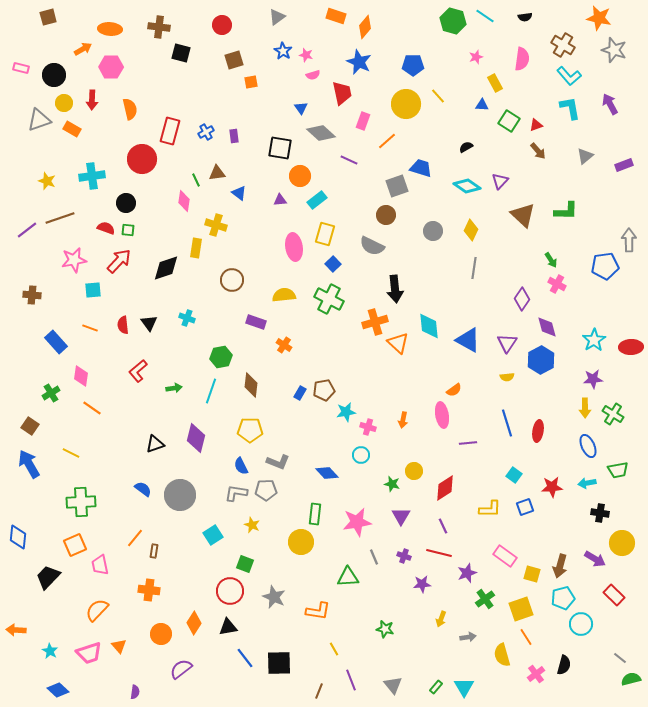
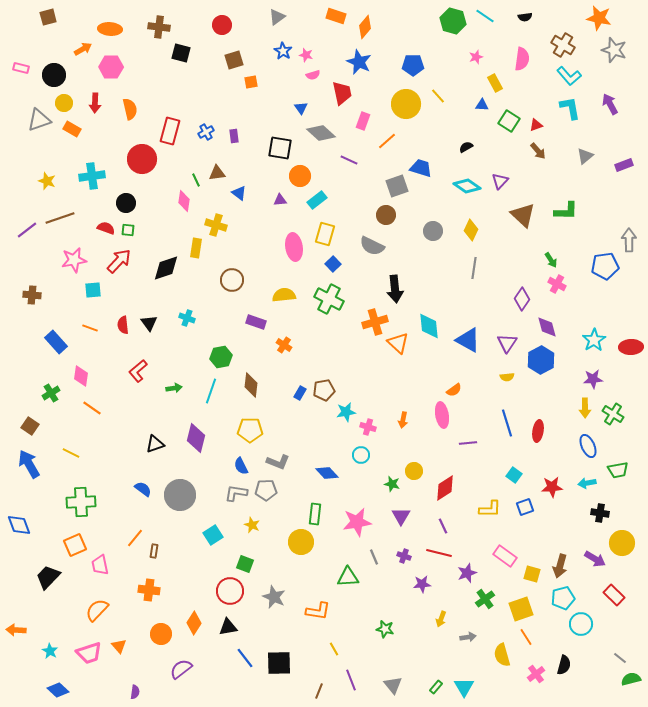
red arrow at (92, 100): moved 3 px right, 3 px down
blue diamond at (18, 537): moved 1 px right, 12 px up; rotated 25 degrees counterclockwise
